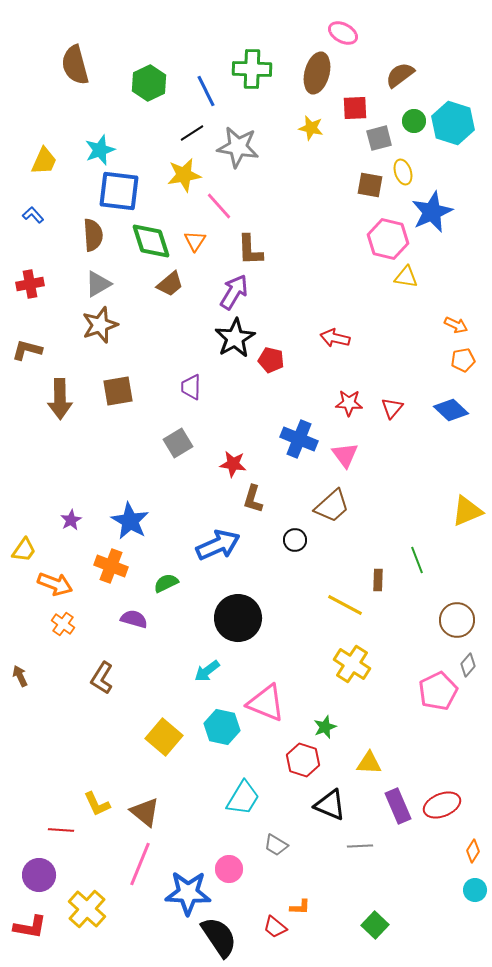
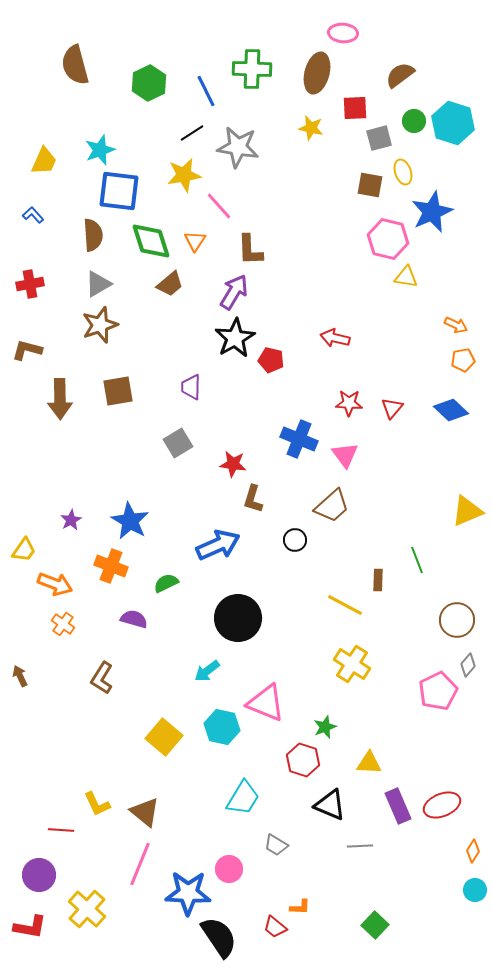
pink ellipse at (343, 33): rotated 24 degrees counterclockwise
